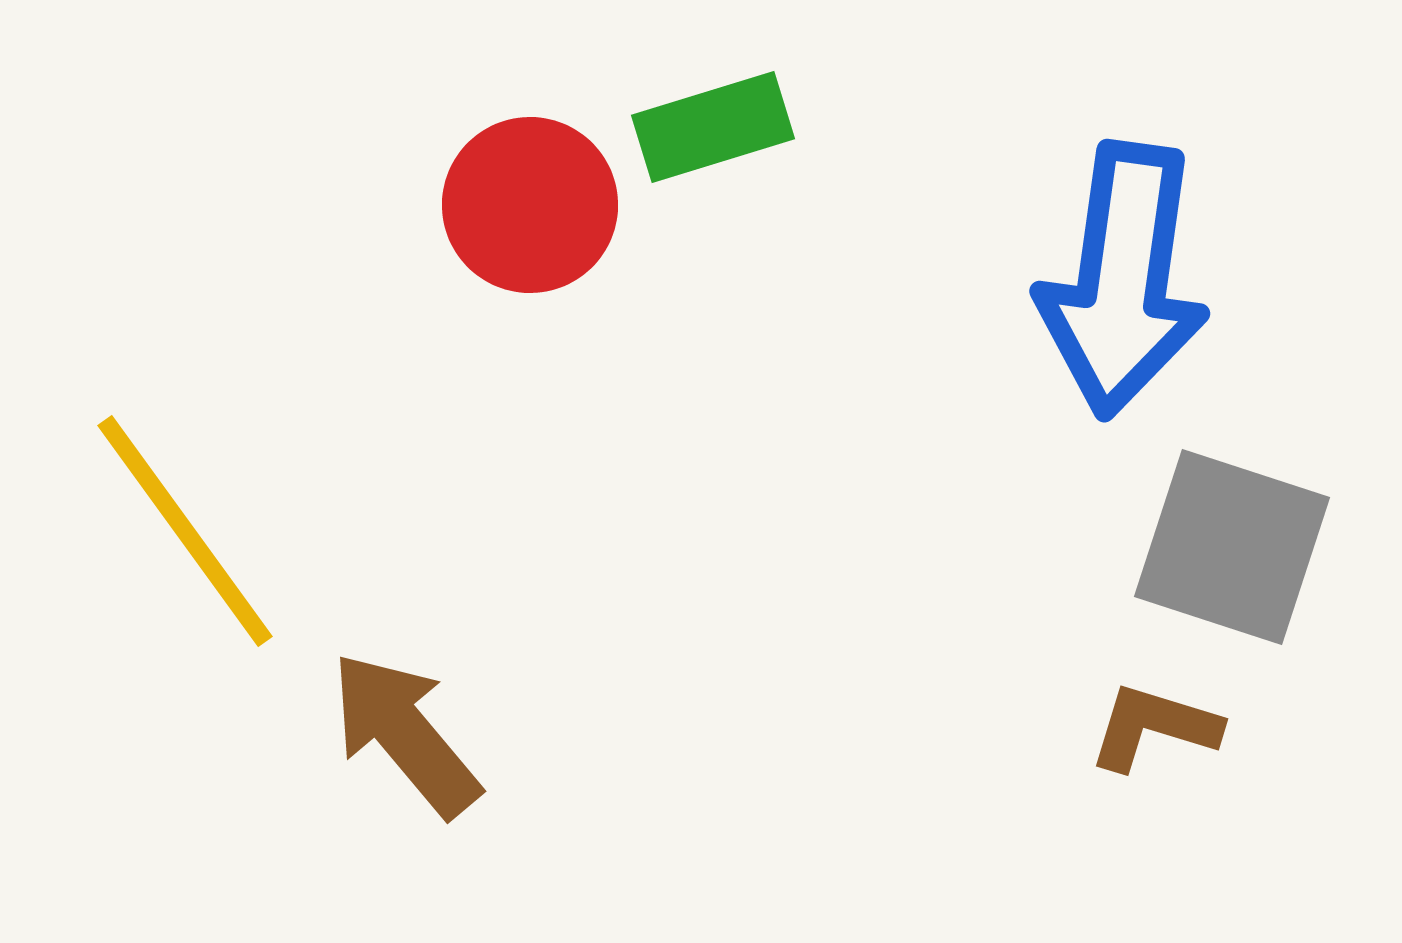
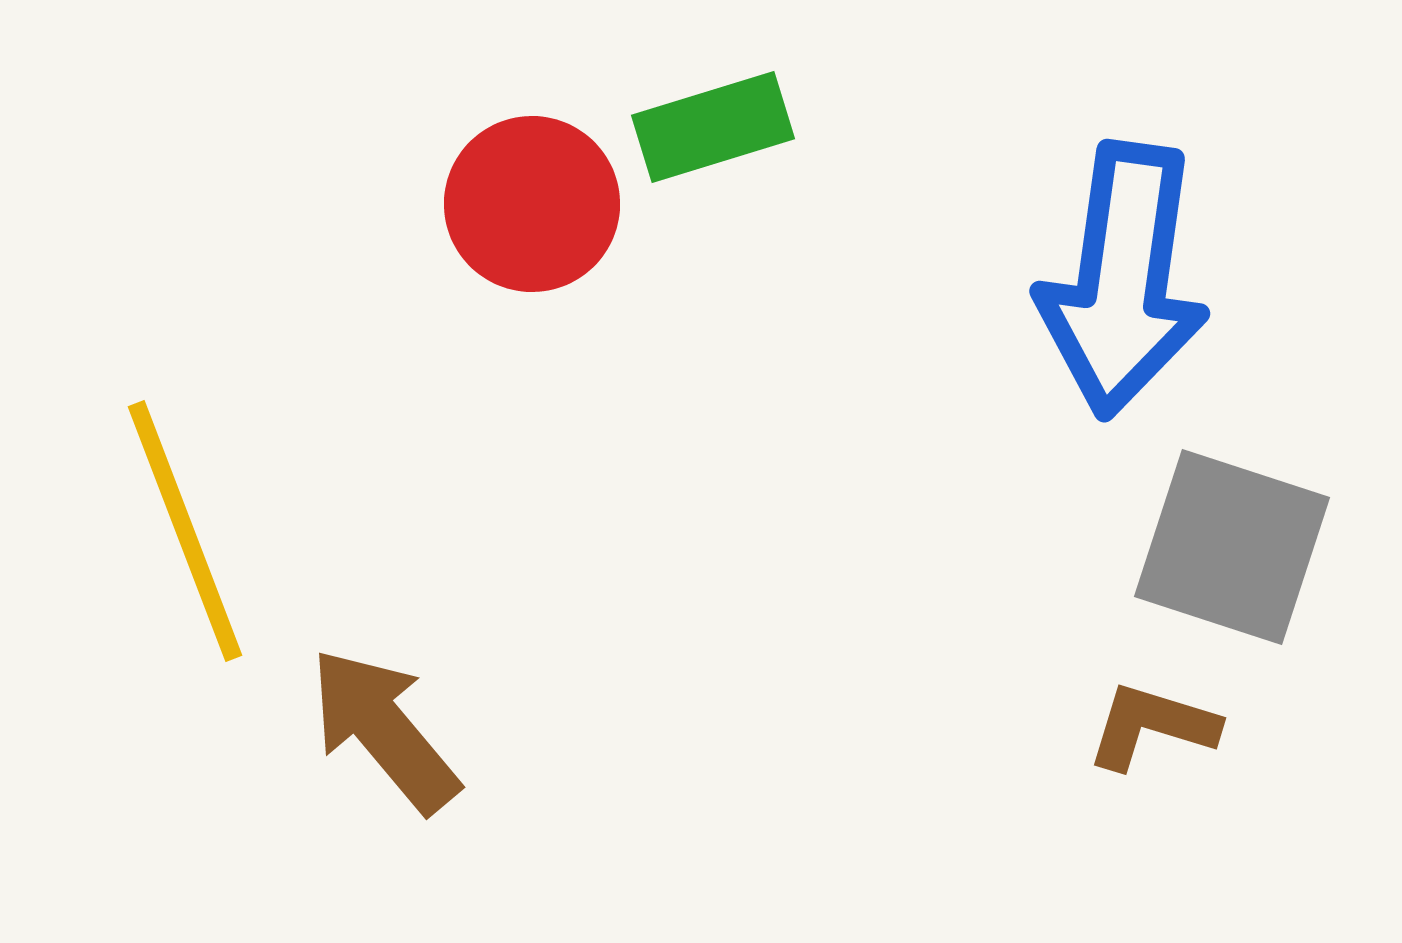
red circle: moved 2 px right, 1 px up
yellow line: rotated 15 degrees clockwise
brown L-shape: moved 2 px left, 1 px up
brown arrow: moved 21 px left, 4 px up
